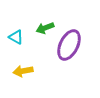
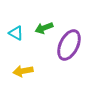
green arrow: moved 1 px left
cyan triangle: moved 4 px up
